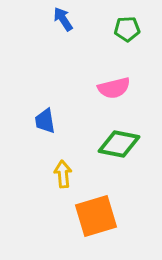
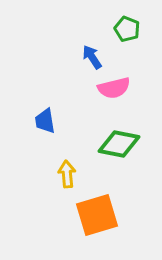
blue arrow: moved 29 px right, 38 px down
green pentagon: rotated 25 degrees clockwise
yellow arrow: moved 4 px right
orange square: moved 1 px right, 1 px up
